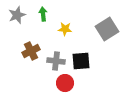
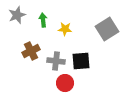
green arrow: moved 6 px down
